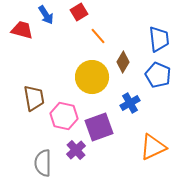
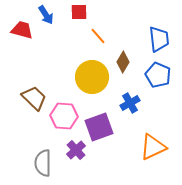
red square: rotated 30 degrees clockwise
brown trapezoid: rotated 36 degrees counterclockwise
pink hexagon: rotated 8 degrees counterclockwise
